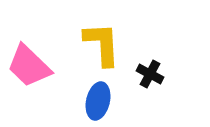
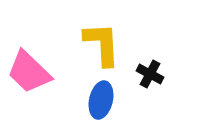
pink trapezoid: moved 6 px down
blue ellipse: moved 3 px right, 1 px up
